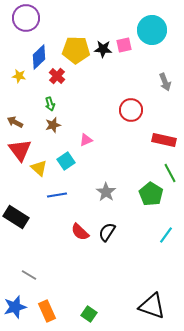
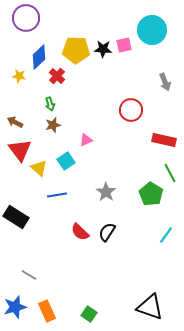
black triangle: moved 2 px left, 1 px down
